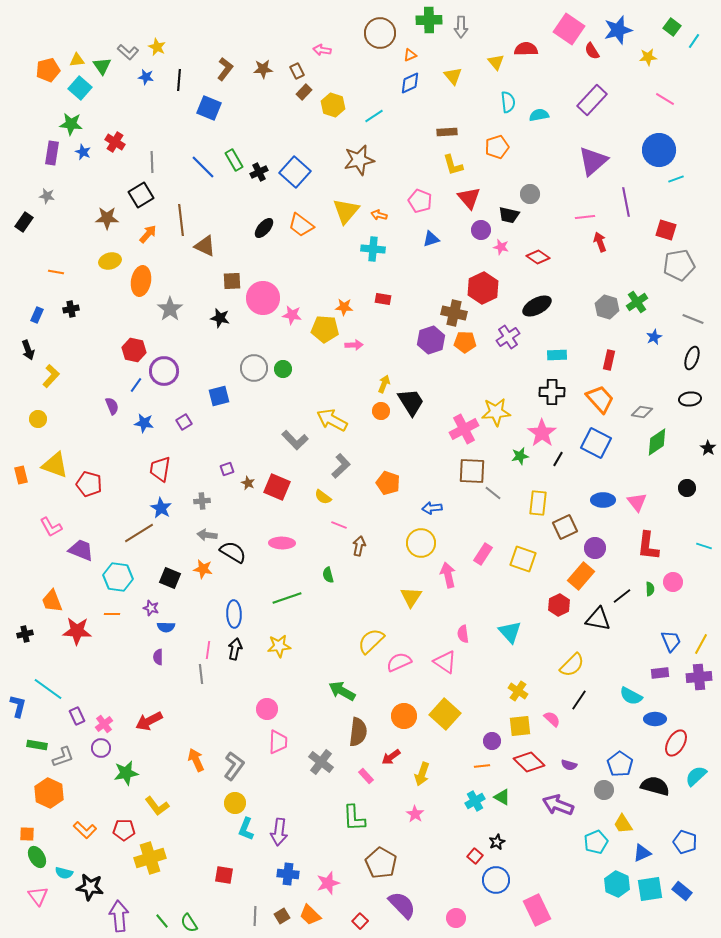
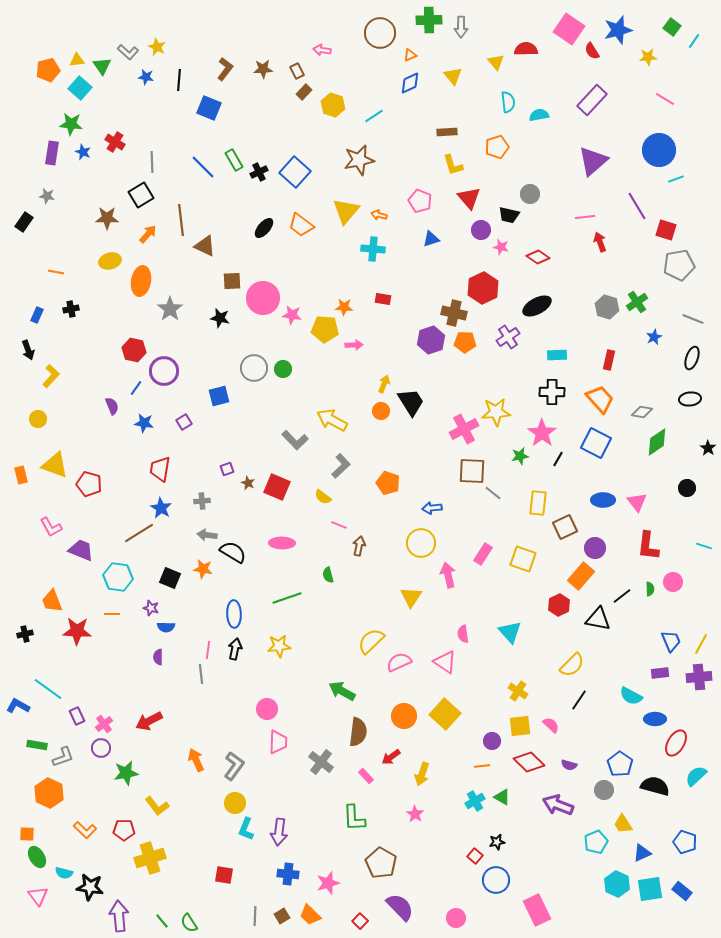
purple line at (626, 202): moved 11 px right, 4 px down; rotated 20 degrees counterclockwise
blue line at (136, 385): moved 3 px down
blue L-shape at (18, 706): rotated 75 degrees counterclockwise
pink semicircle at (552, 719): moved 1 px left, 6 px down
black star at (497, 842): rotated 14 degrees clockwise
purple semicircle at (402, 905): moved 2 px left, 2 px down
